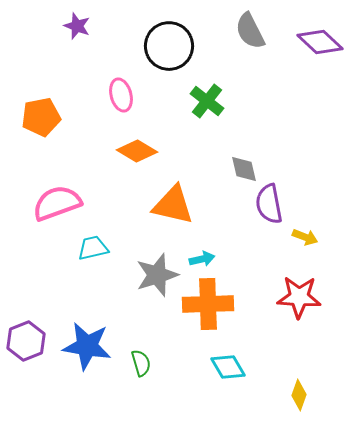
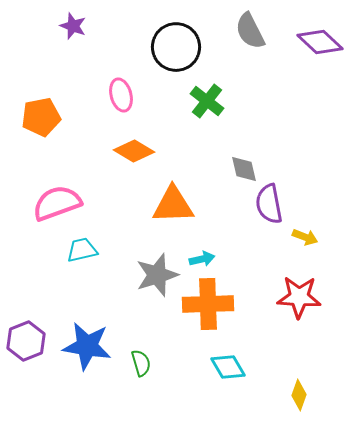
purple star: moved 4 px left
black circle: moved 7 px right, 1 px down
orange diamond: moved 3 px left
orange triangle: rotated 15 degrees counterclockwise
cyan trapezoid: moved 11 px left, 2 px down
